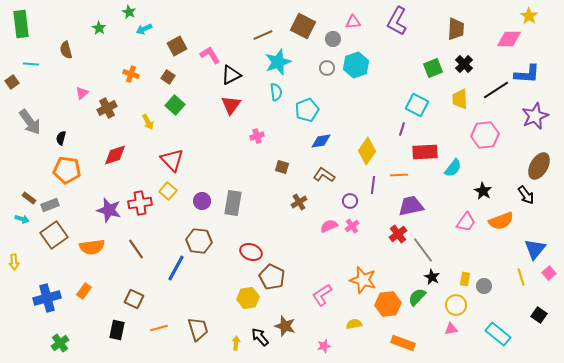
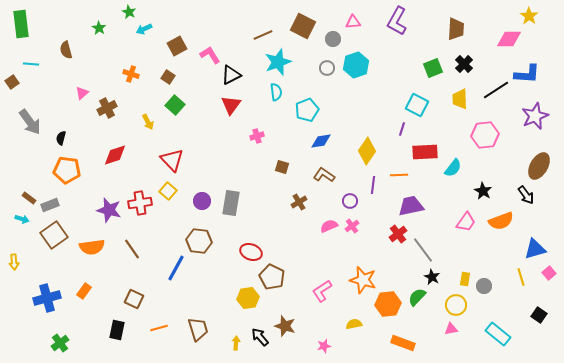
gray rectangle at (233, 203): moved 2 px left
brown line at (136, 249): moved 4 px left
blue triangle at (535, 249): rotated 35 degrees clockwise
pink L-shape at (322, 295): moved 4 px up
